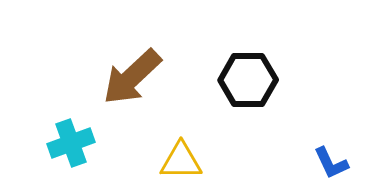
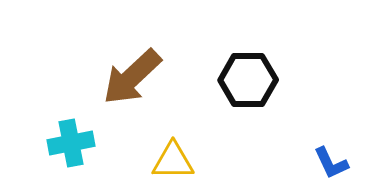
cyan cross: rotated 9 degrees clockwise
yellow triangle: moved 8 px left
